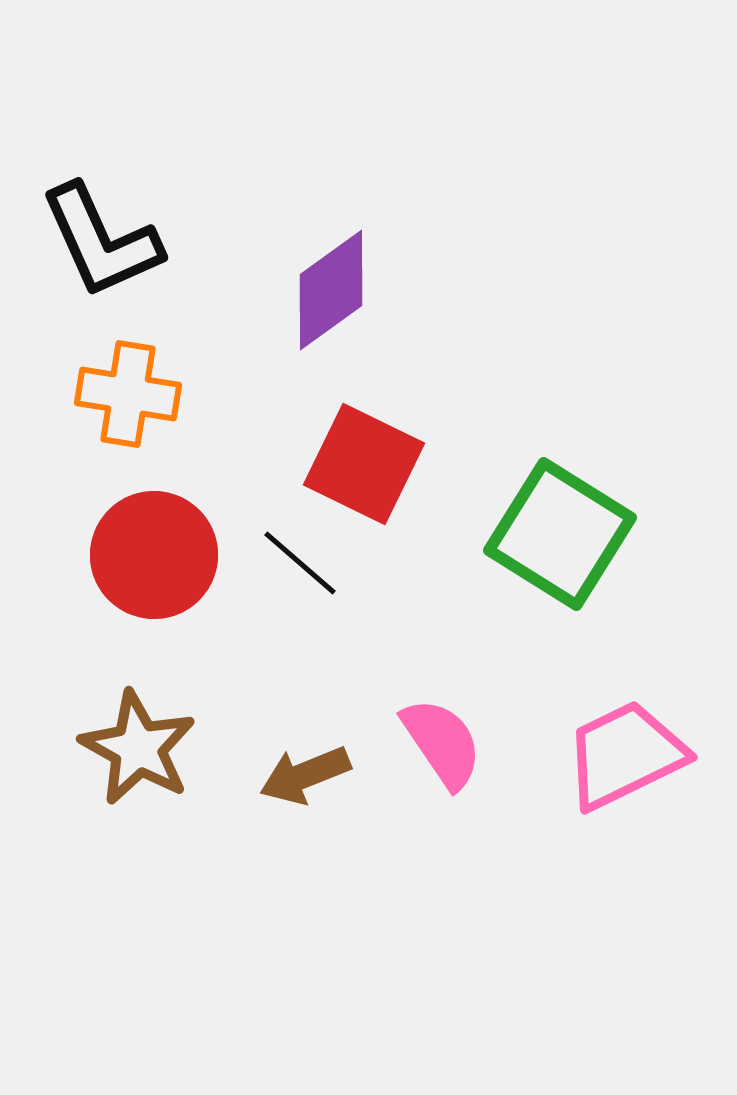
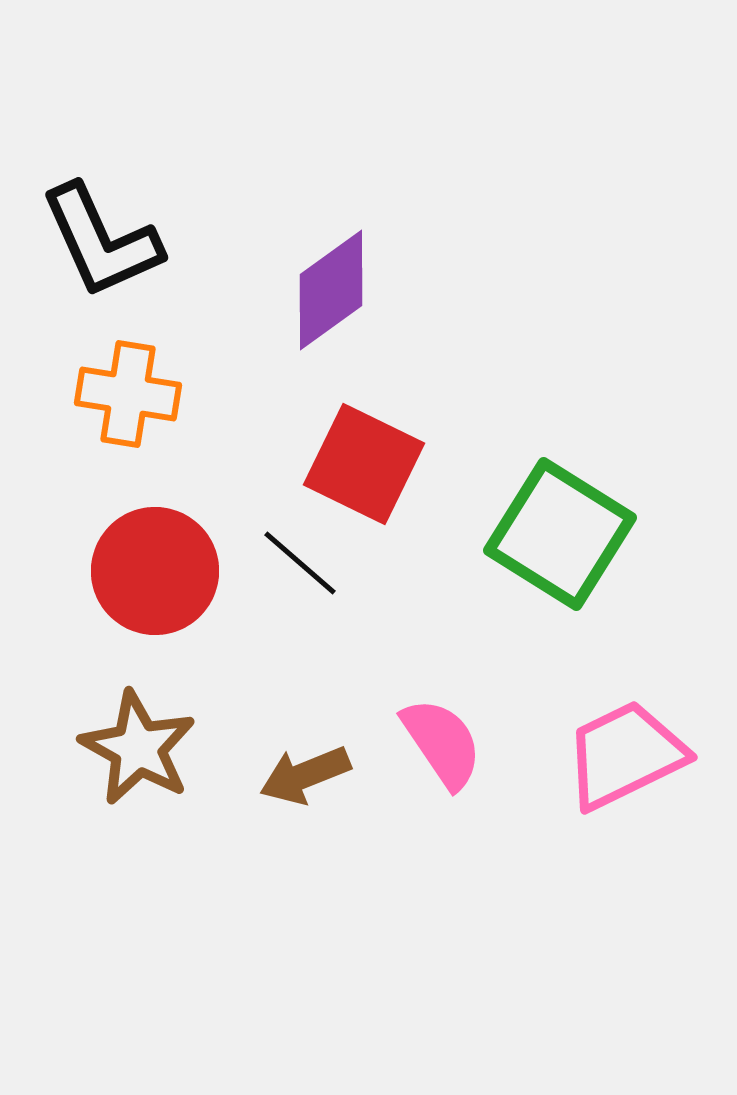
red circle: moved 1 px right, 16 px down
